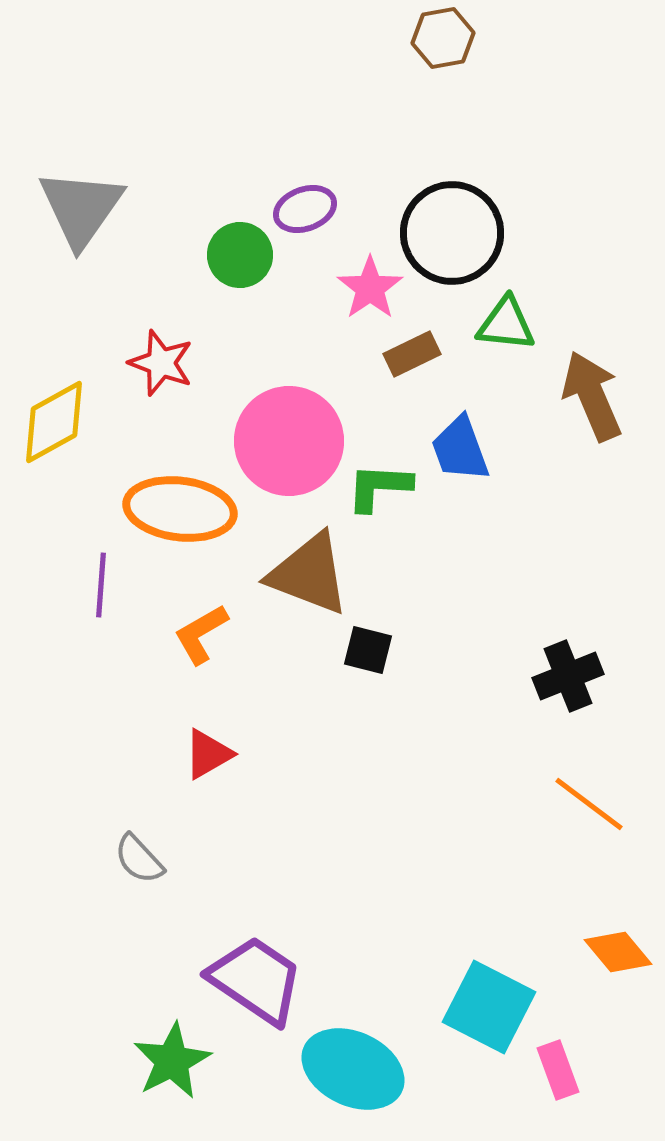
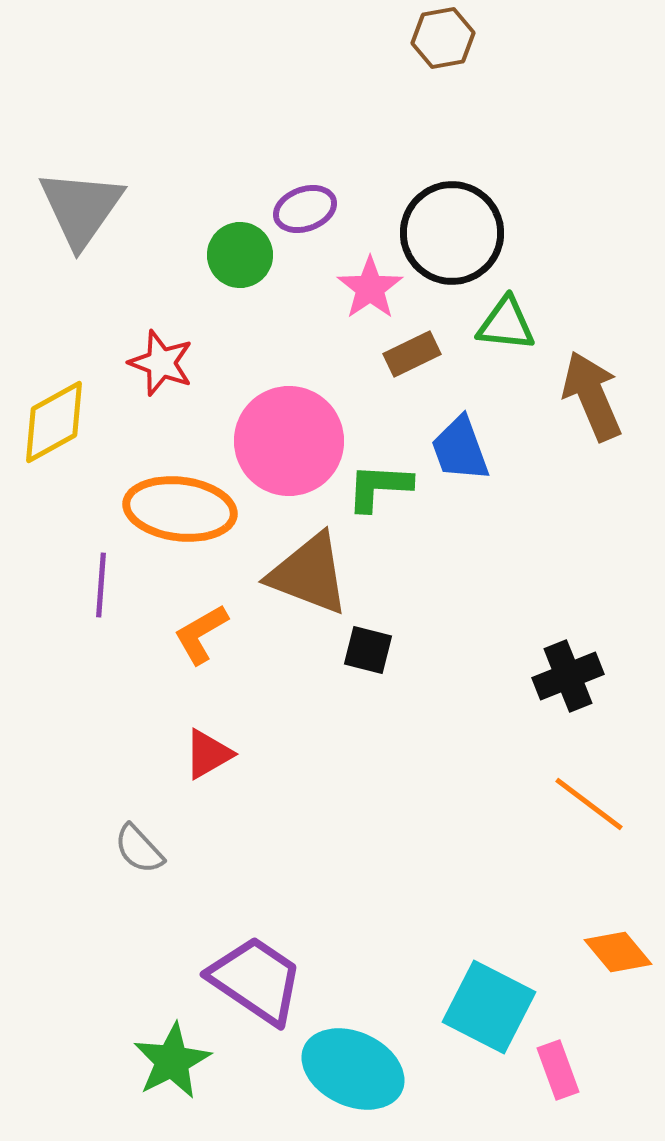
gray semicircle: moved 10 px up
